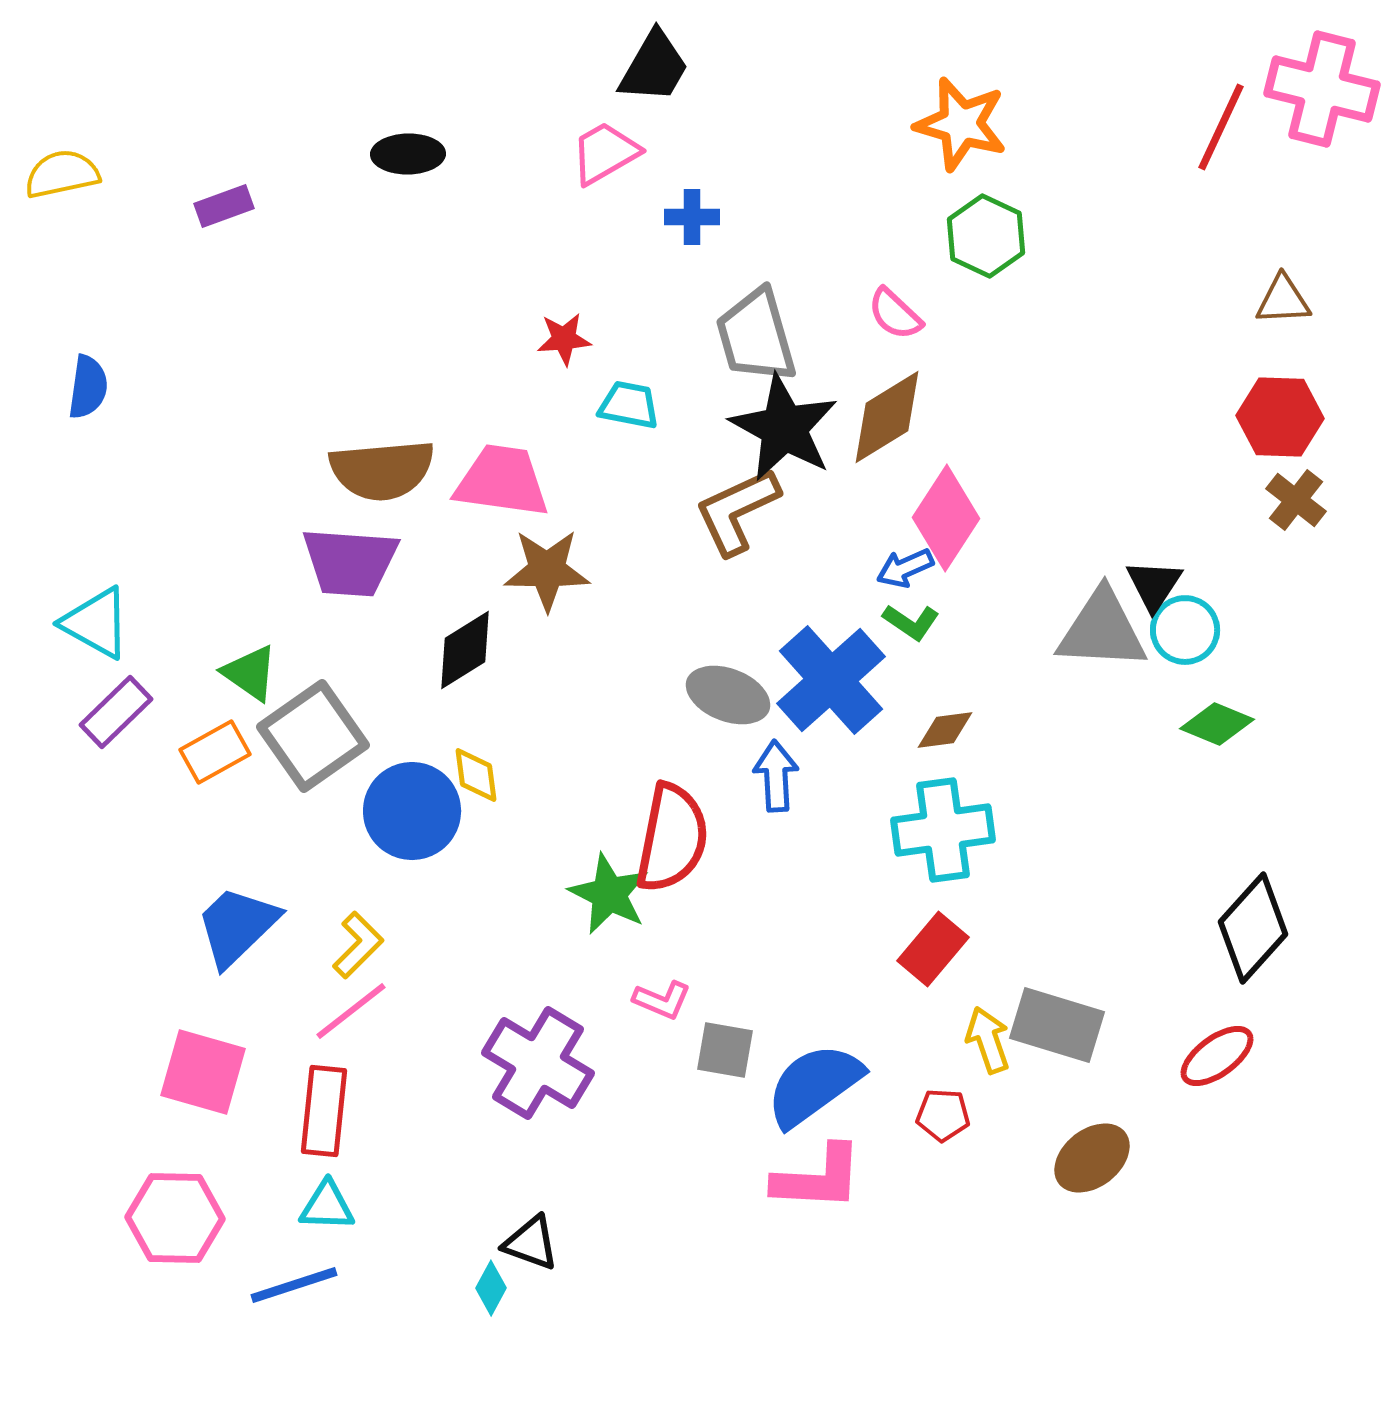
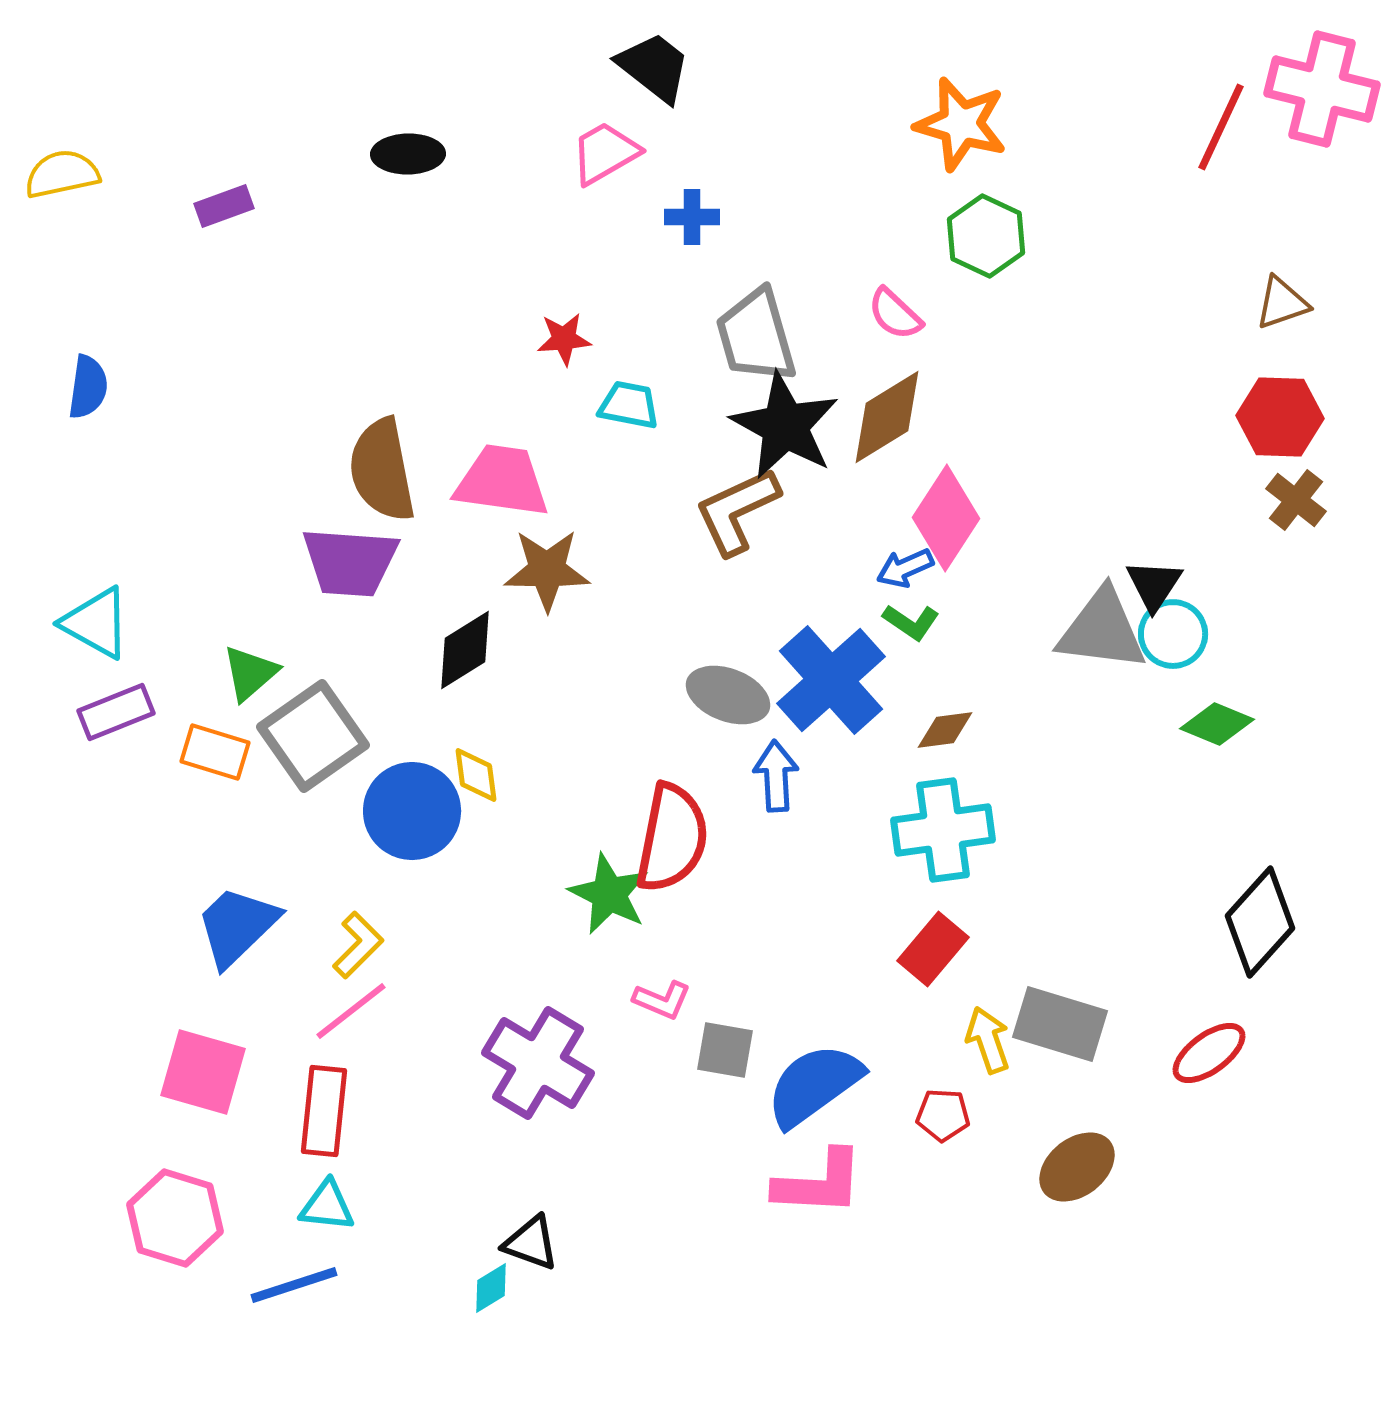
black trapezoid at (654, 67): rotated 82 degrees counterclockwise
brown triangle at (1283, 300): moved 1 px left, 3 px down; rotated 16 degrees counterclockwise
black star at (784, 428): moved 1 px right, 2 px up
brown semicircle at (382, 470): rotated 84 degrees clockwise
gray triangle at (1102, 630): rotated 4 degrees clockwise
cyan circle at (1185, 630): moved 12 px left, 4 px down
green triangle at (250, 673): rotated 44 degrees clockwise
purple rectangle at (116, 712): rotated 22 degrees clockwise
orange rectangle at (215, 752): rotated 46 degrees clockwise
black diamond at (1253, 928): moved 7 px right, 6 px up
gray rectangle at (1057, 1025): moved 3 px right, 1 px up
red ellipse at (1217, 1056): moved 8 px left, 3 px up
brown ellipse at (1092, 1158): moved 15 px left, 9 px down
pink L-shape at (818, 1178): moved 1 px right, 5 px down
cyan triangle at (327, 1206): rotated 4 degrees clockwise
pink hexagon at (175, 1218): rotated 16 degrees clockwise
cyan diamond at (491, 1288): rotated 30 degrees clockwise
